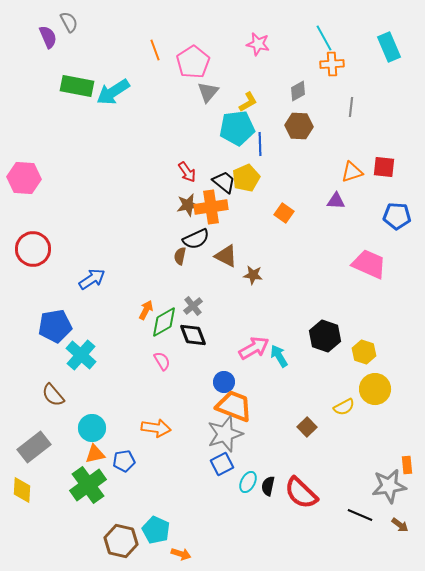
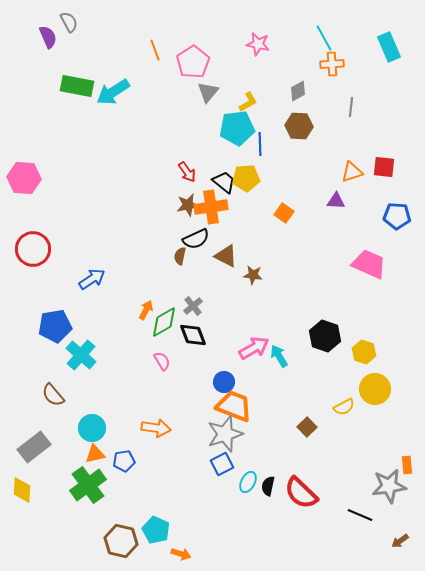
yellow pentagon at (246, 178): rotated 20 degrees clockwise
brown arrow at (400, 525): moved 16 px down; rotated 108 degrees clockwise
